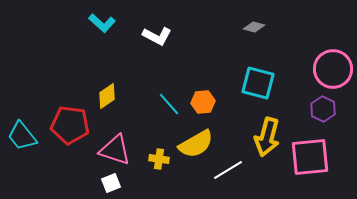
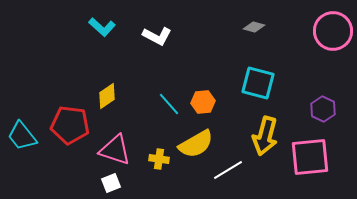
cyan L-shape: moved 4 px down
pink circle: moved 38 px up
yellow arrow: moved 2 px left, 1 px up
